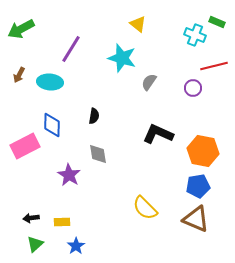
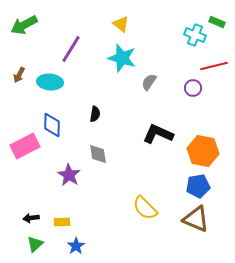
yellow triangle: moved 17 px left
green arrow: moved 3 px right, 4 px up
black semicircle: moved 1 px right, 2 px up
